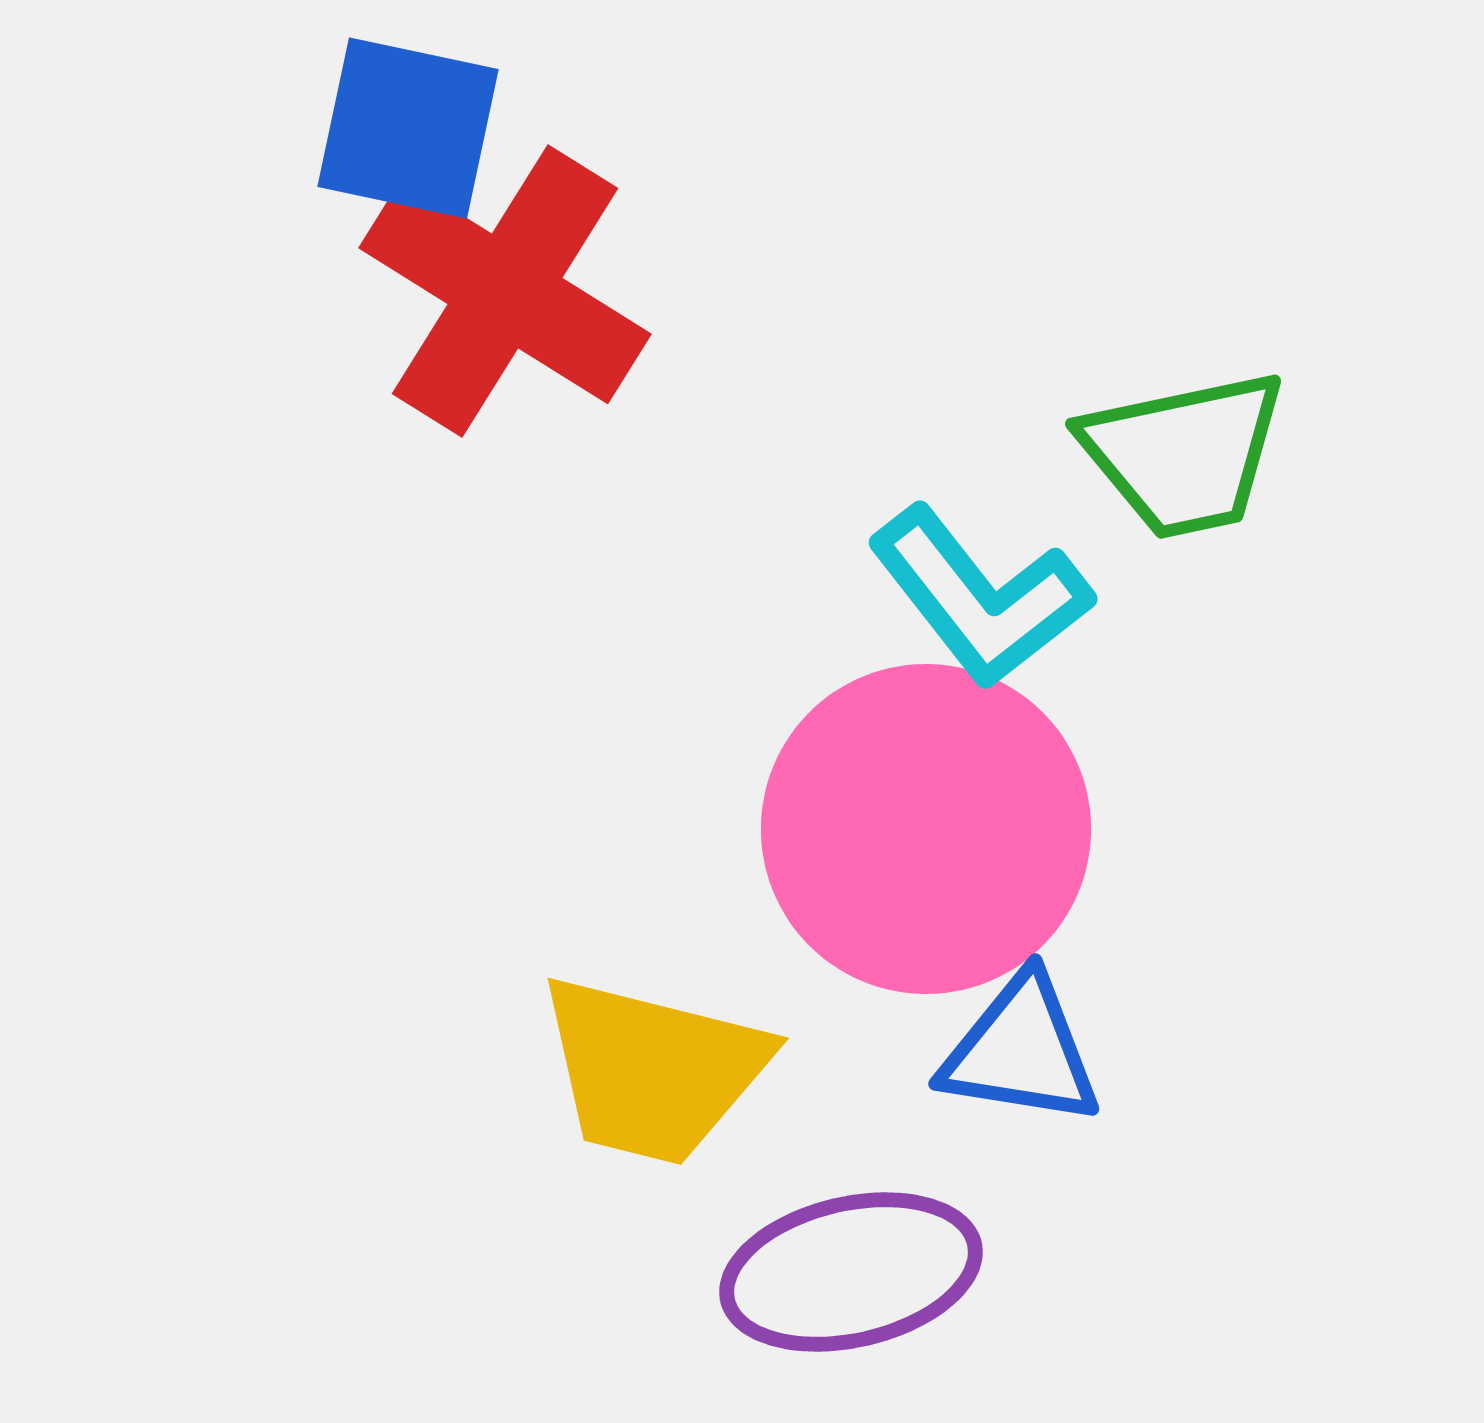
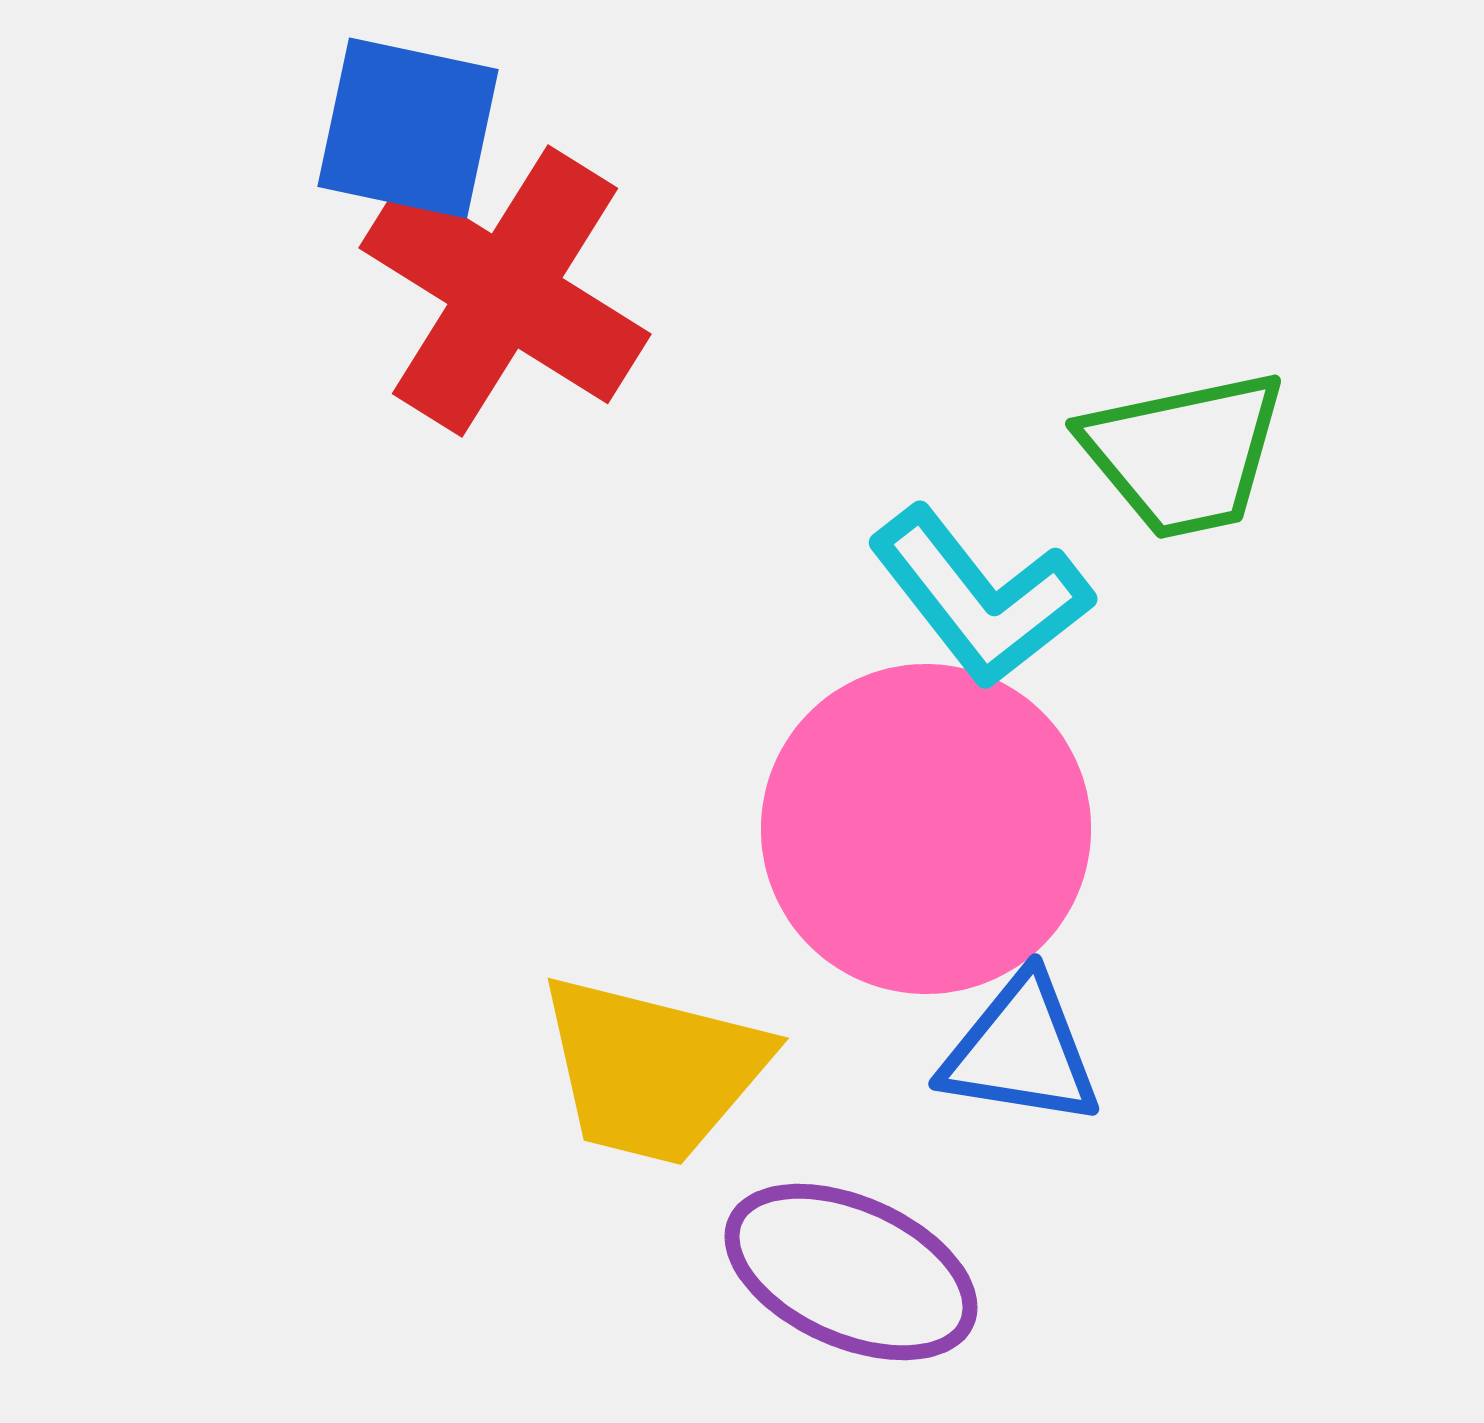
purple ellipse: rotated 37 degrees clockwise
